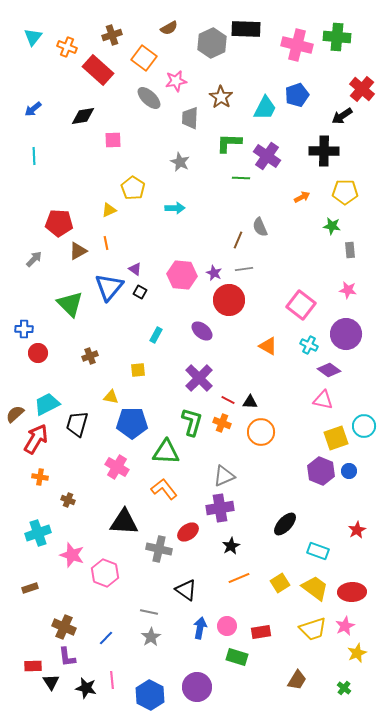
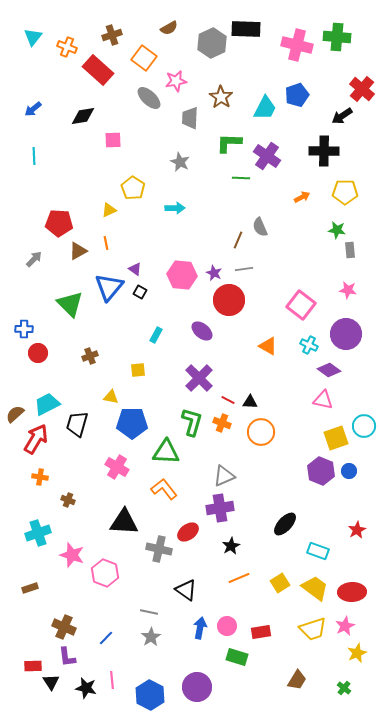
green star at (332, 226): moved 5 px right, 4 px down
